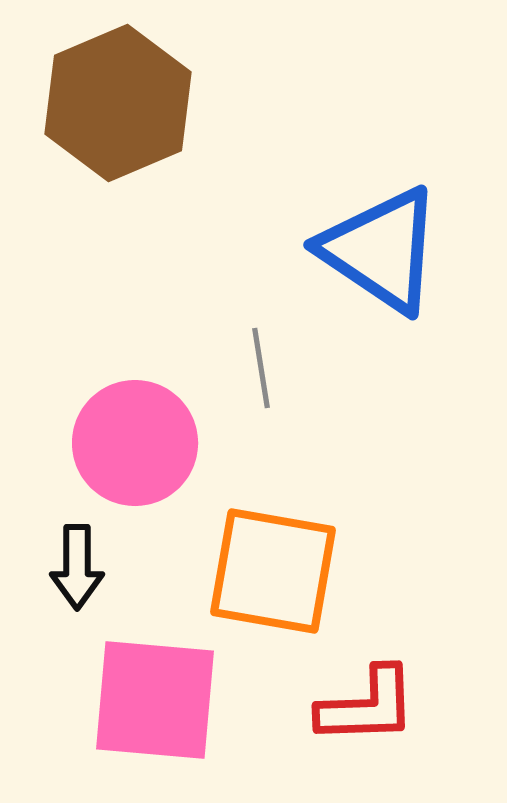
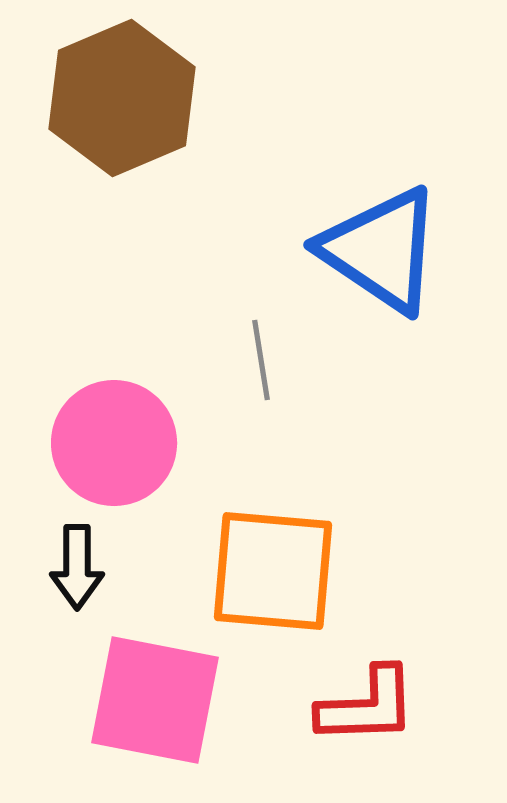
brown hexagon: moved 4 px right, 5 px up
gray line: moved 8 px up
pink circle: moved 21 px left
orange square: rotated 5 degrees counterclockwise
pink square: rotated 6 degrees clockwise
